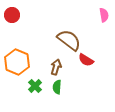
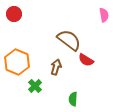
red circle: moved 2 px right, 1 px up
green semicircle: moved 16 px right, 12 px down
